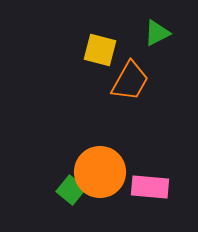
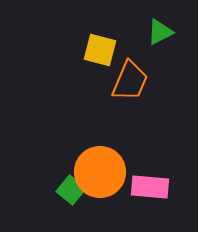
green triangle: moved 3 px right, 1 px up
orange trapezoid: rotated 6 degrees counterclockwise
